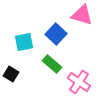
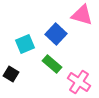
cyan square: moved 1 px right, 2 px down; rotated 12 degrees counterclockwise
